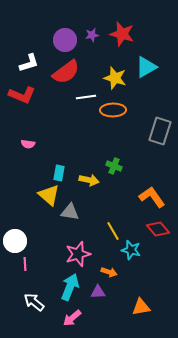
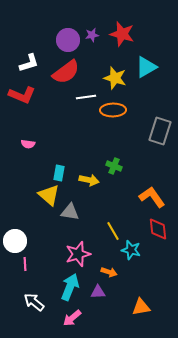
purple circle: moved 3 px right
red diamond: rotated 35 degrees clockwise
